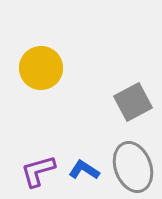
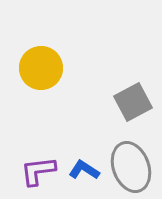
gray ellipse: moved 2 px left
purple L-shape: rotated 9 degrees clockwise
